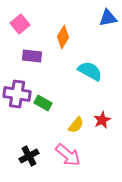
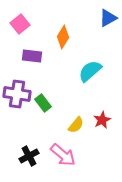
blue triangle: rotated 18 degrees counterclockwise
cyan semicircle: rotated 70 degrees counterclockwise
green rectangle: rotated 24 degrees clockwise
pink arrow: moved 5 px left
